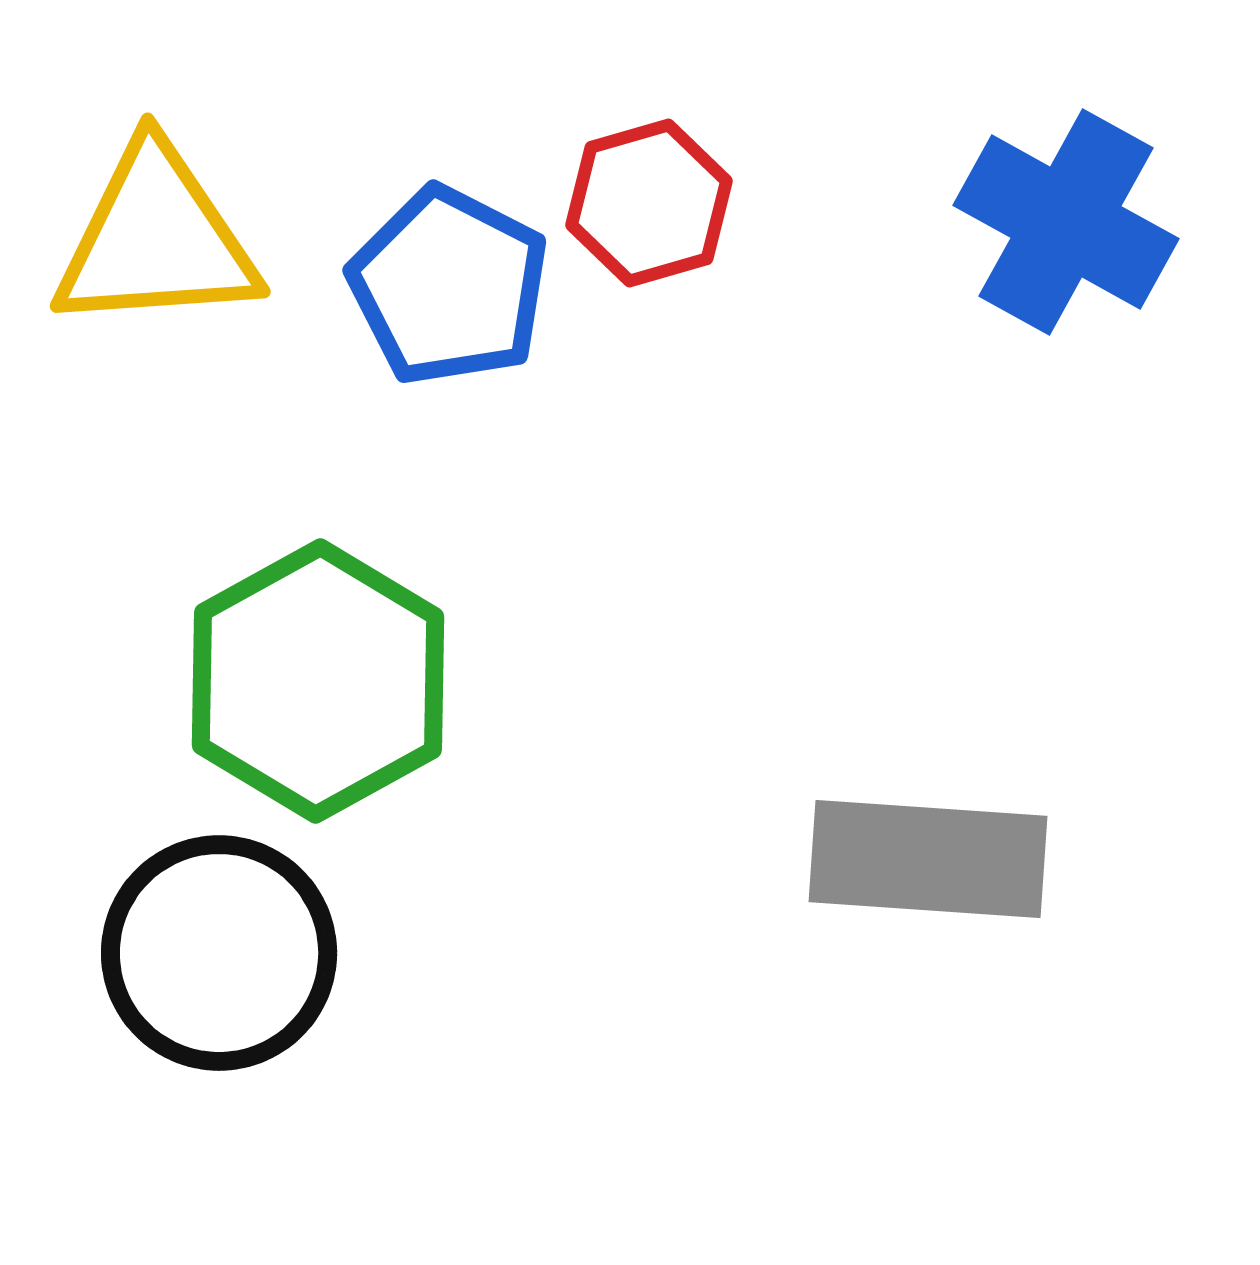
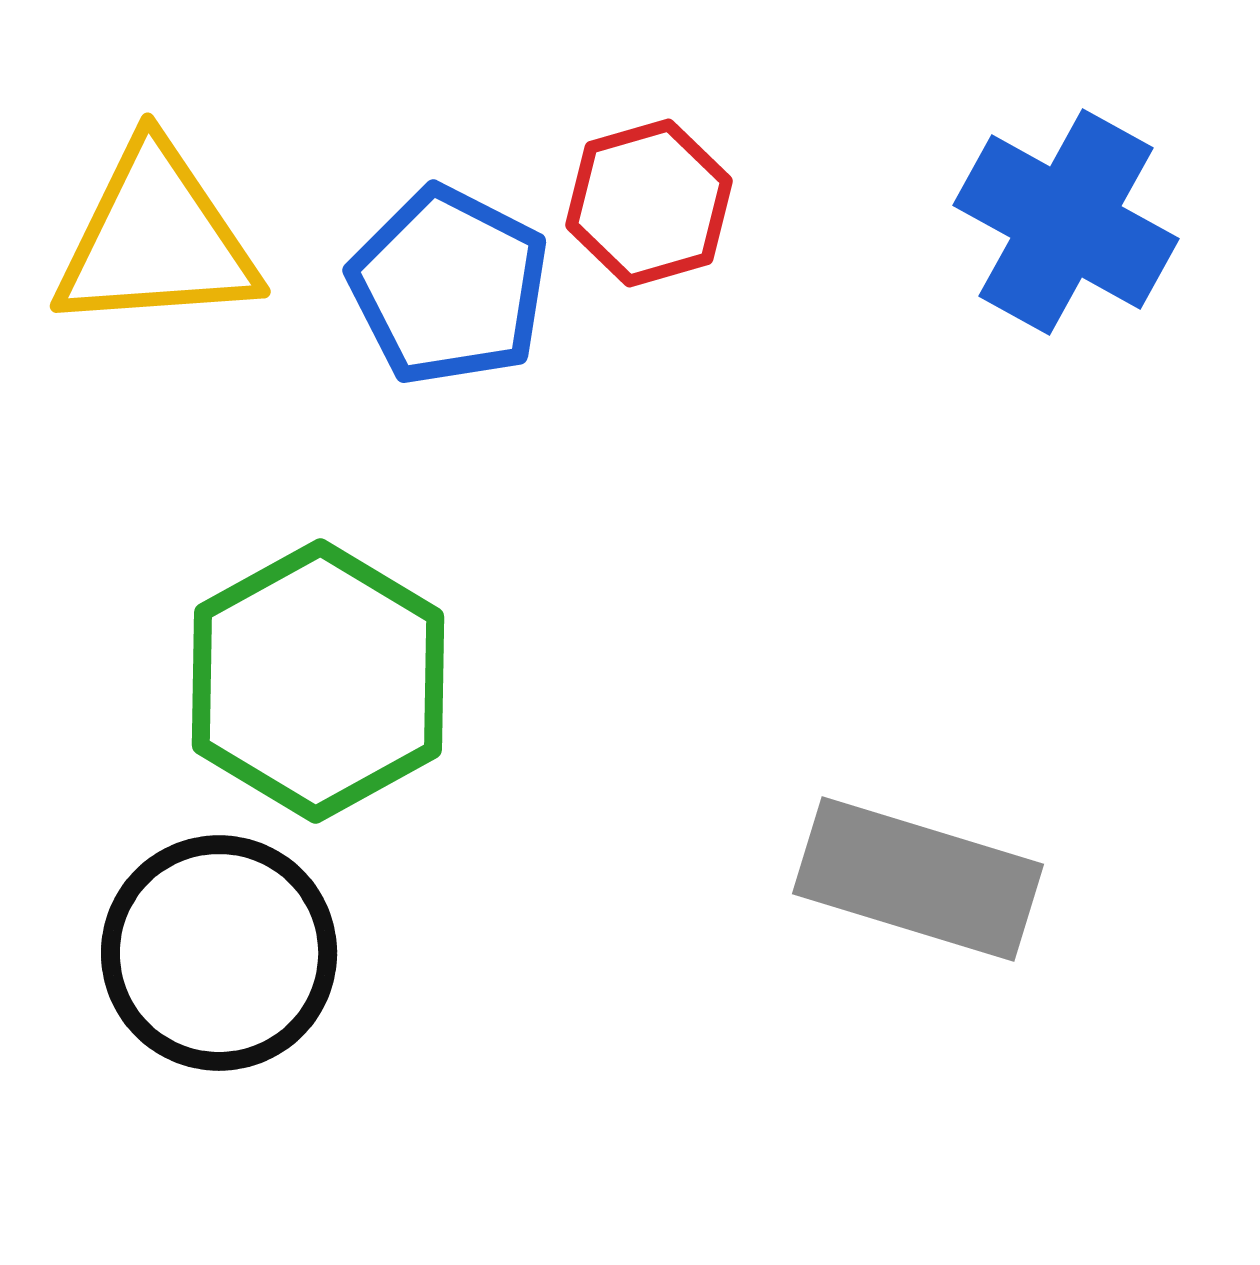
gray rectangle: moved 10 px left, 20 px down; rotated 13 degrees clockwise
